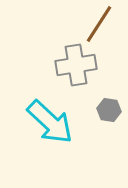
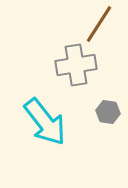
gray hexagon: moved 1 px left, 2 px down
cyan arrow: moved 5 px left; rotated 9 degrees clockwise
